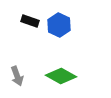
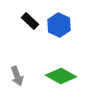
black rectangle: rotated 24 degrees clockwise
